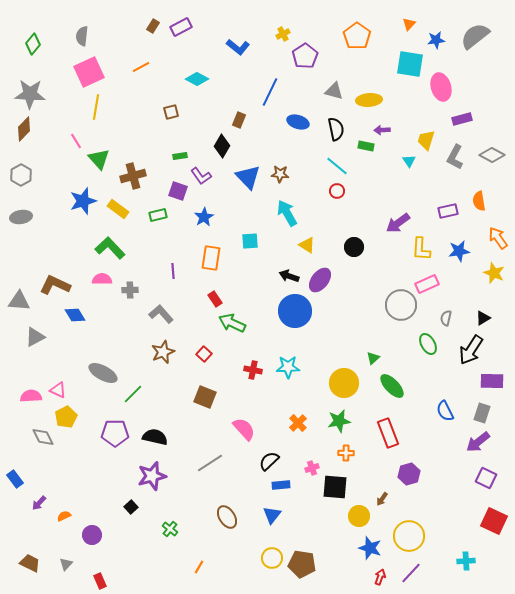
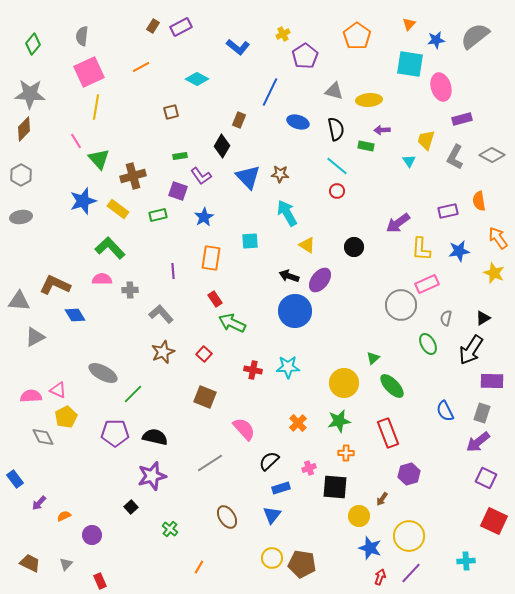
pink cross at (312, 468): moved 3 px left
blue rectangle at (281, 485): moved 3 px down; rotated 12 degrees counterclockwise
